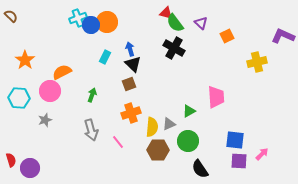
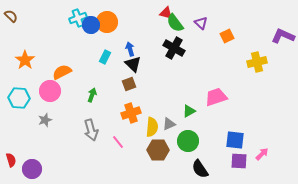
pink trapezoid: rotated 105 degrees counterclockwise
purple circle: moved 2 px right, 1 px down
